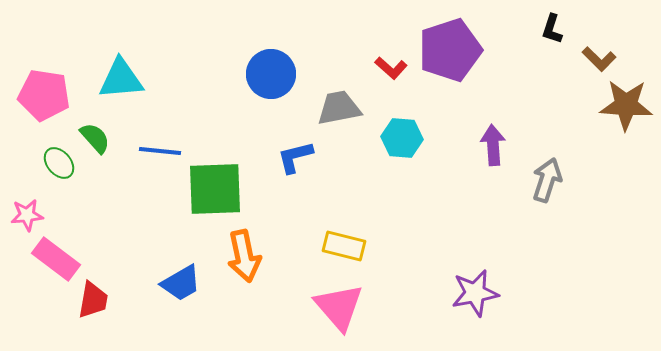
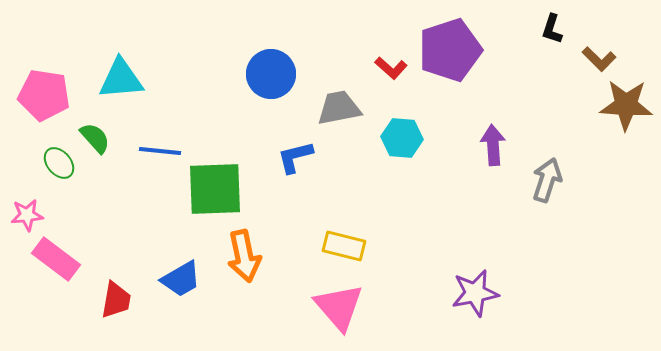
blue trapezoid: moved 4 px up
red trapezoid: moved 23 px right
